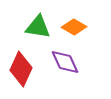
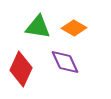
orange diamond: moved 1 px down
